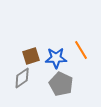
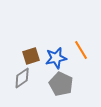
blue star: rotated 10 degrees counterclockwise
